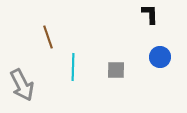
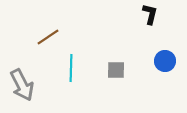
black L-shape: rotated 15 degrees clockwise
brown line: rotated 75 degrees clockwise
blue circle: moved 5 px right, 4 px down
cyan line: moved 2 px left, 1 px down
